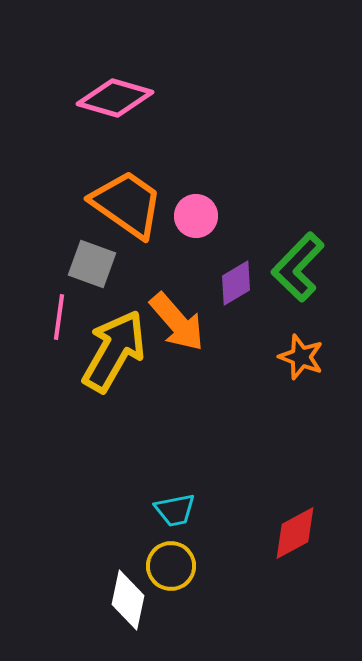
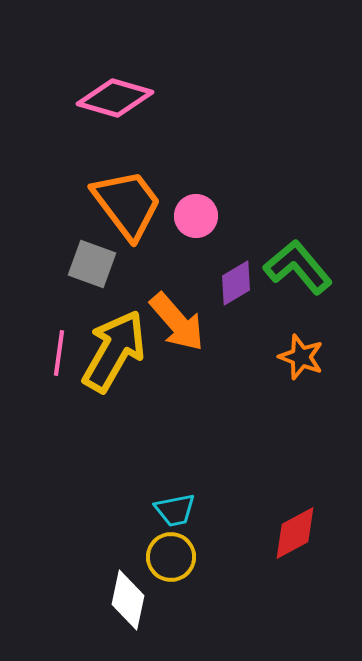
orange trapezoid: rotated 18 degrees clockwise
green L-shape: rotated 96 degrees clockwise
pink line: moved 36 px down
yellow circle: moved 9 px up
